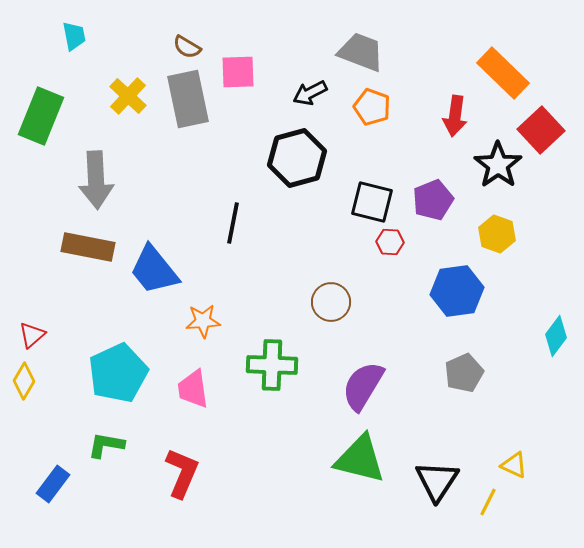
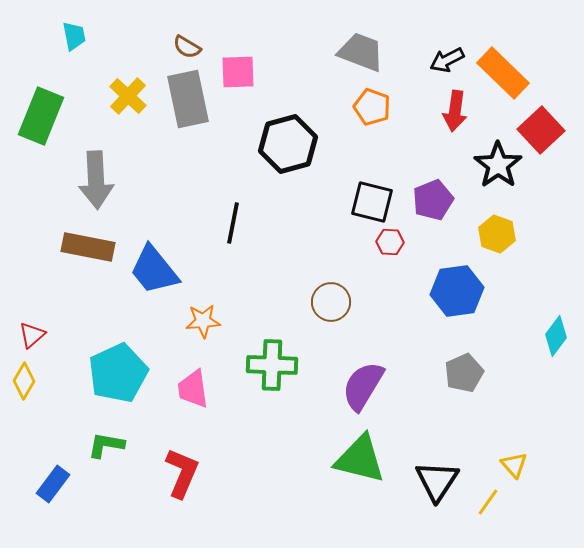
black arrow: moved 137 px right, 33 px up
red arrow: moved 5 px up
black hexagon: moved 9 px left, 14 px up
yellow triangle: rotated 24 degrees clockwise
yellow line: rotated 8 degrees clockwise
